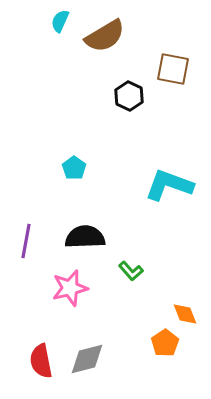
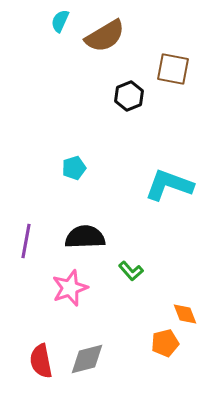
black hexagon: rotated 12 degrees clockwise
cyan pentagon: rotated 20 degrees clockwise
pink star: rotated 6 degrees counterclockwise
orange pentagon: rotated 20 degrees clockwise
